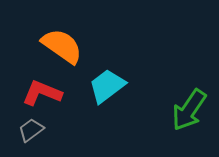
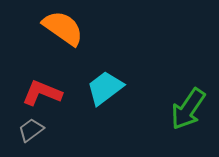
orange semicircle: moved 1 px right, 18 px up
cyan trapezoid: moved 2 px left, 2 px down
green arrow: moved 1 px left, 1 px up
